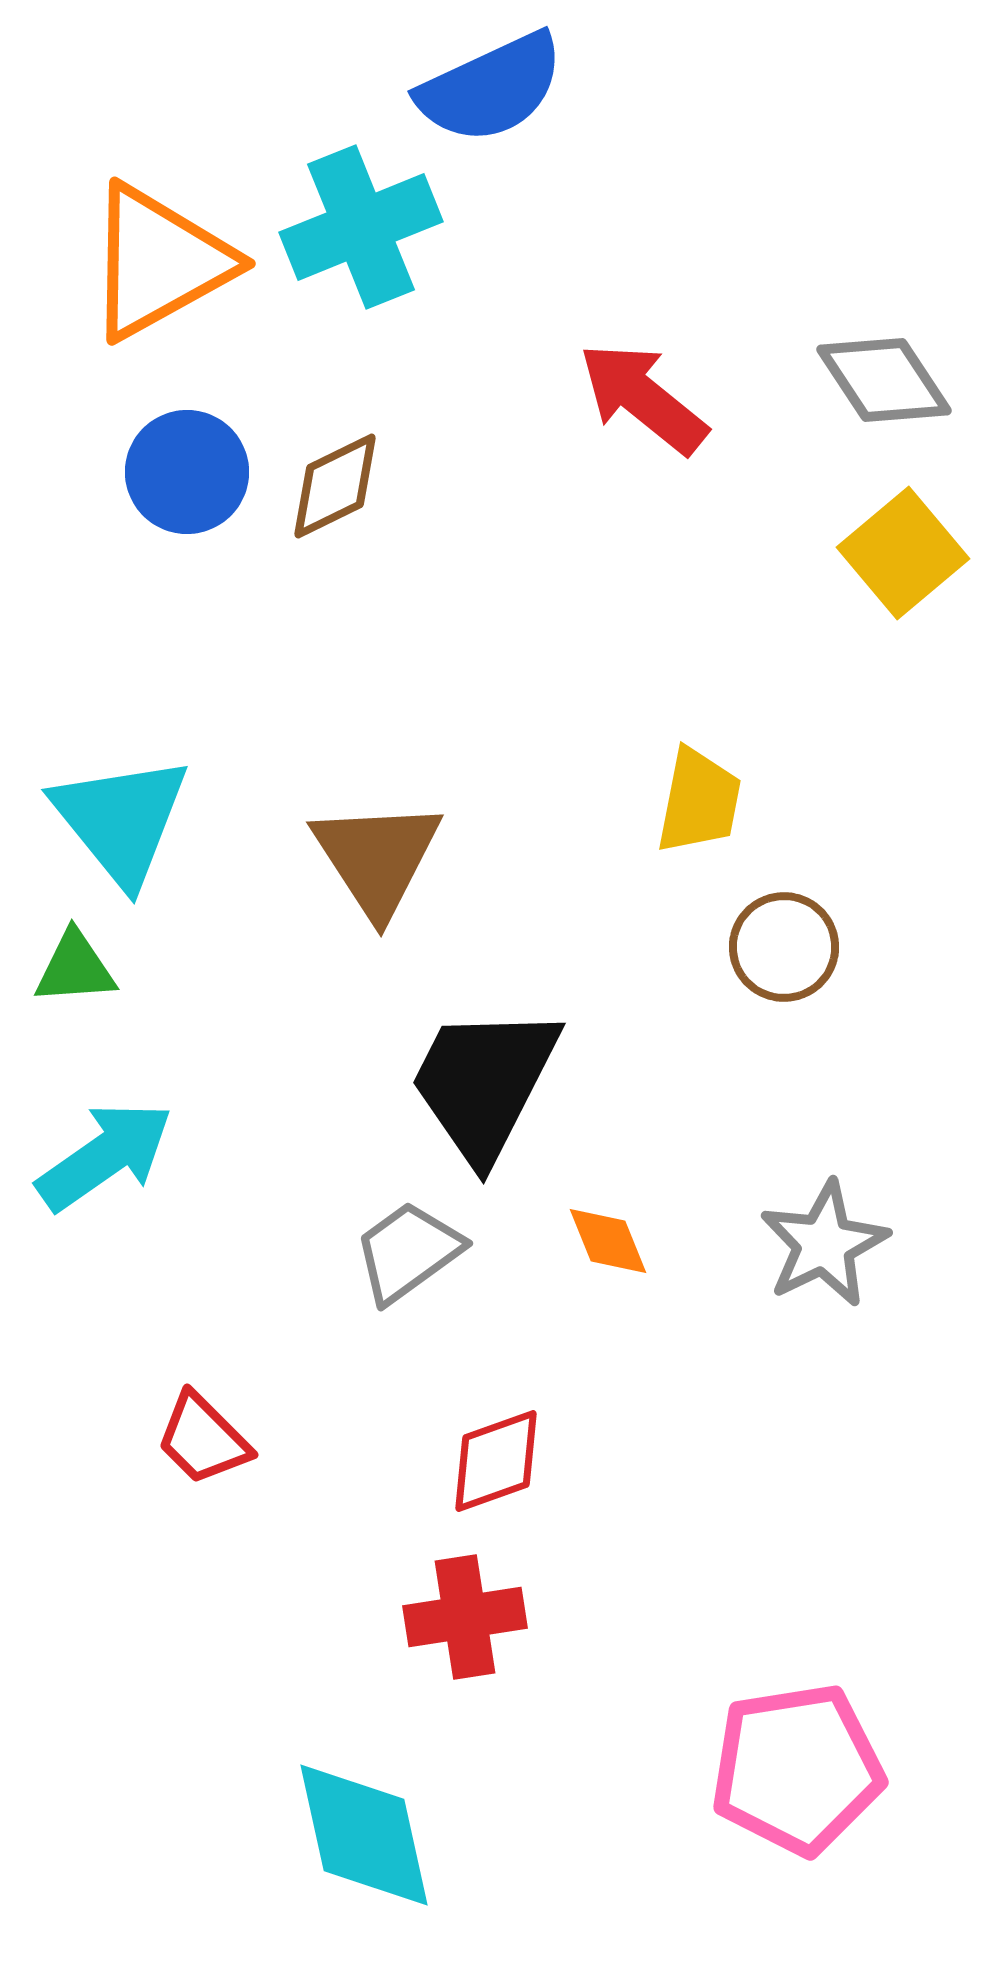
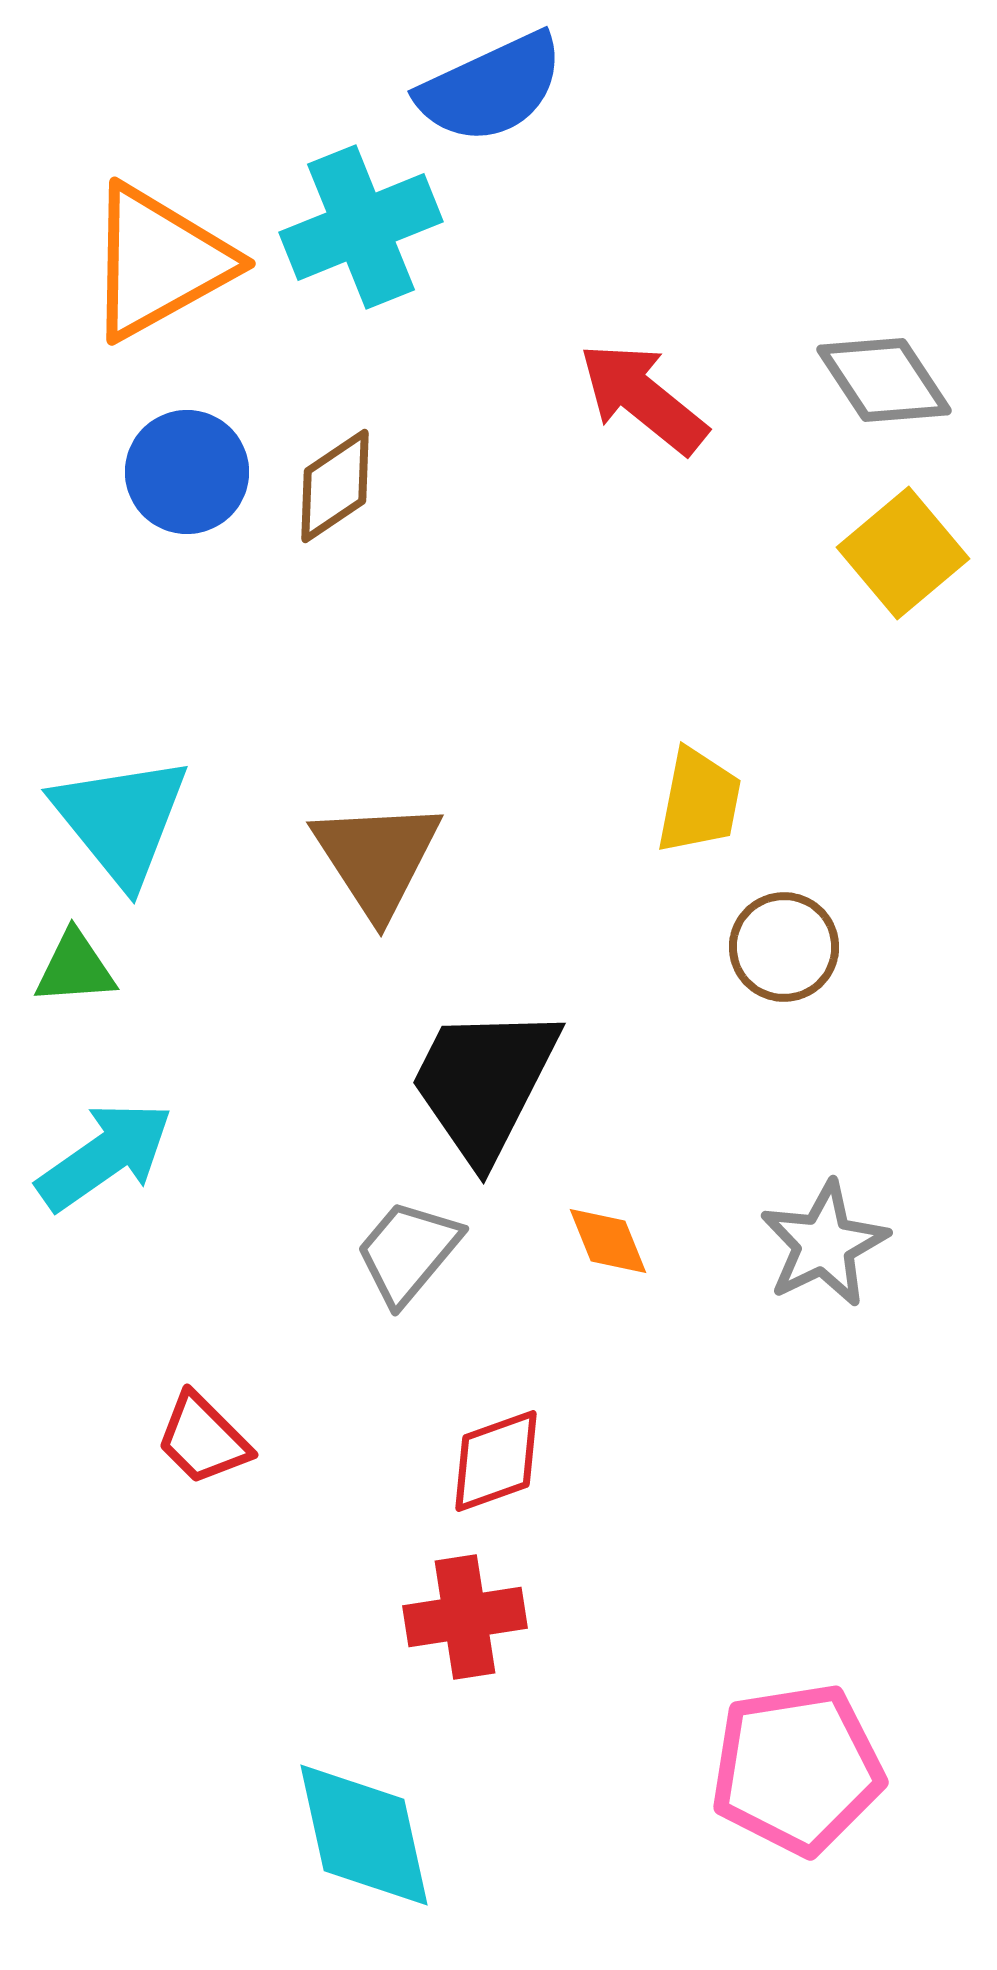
brown diamond: rotated 8 degrees counterclockwise
gray trapezoid: rotated 14 degrees counterclockwise
